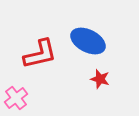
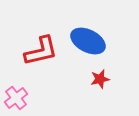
red L-shape: moved 1 px right, 3 px up
red star: rotated 30 degrees counterclockwise
